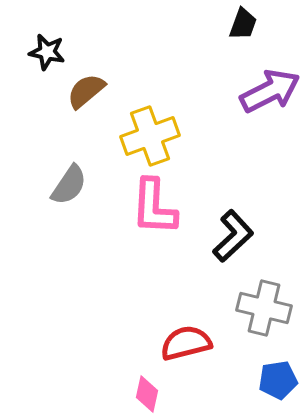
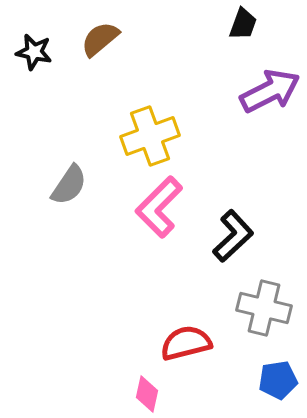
black star: moved 13 px left
brown semicircle: moved 14 px right, 52 px up
pink L-shape: moved 5 px right; rotated 42 degrees clockwise
